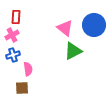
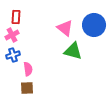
green triangle: rotated 42 degrees clockwise
brown square: moved 5 px right
